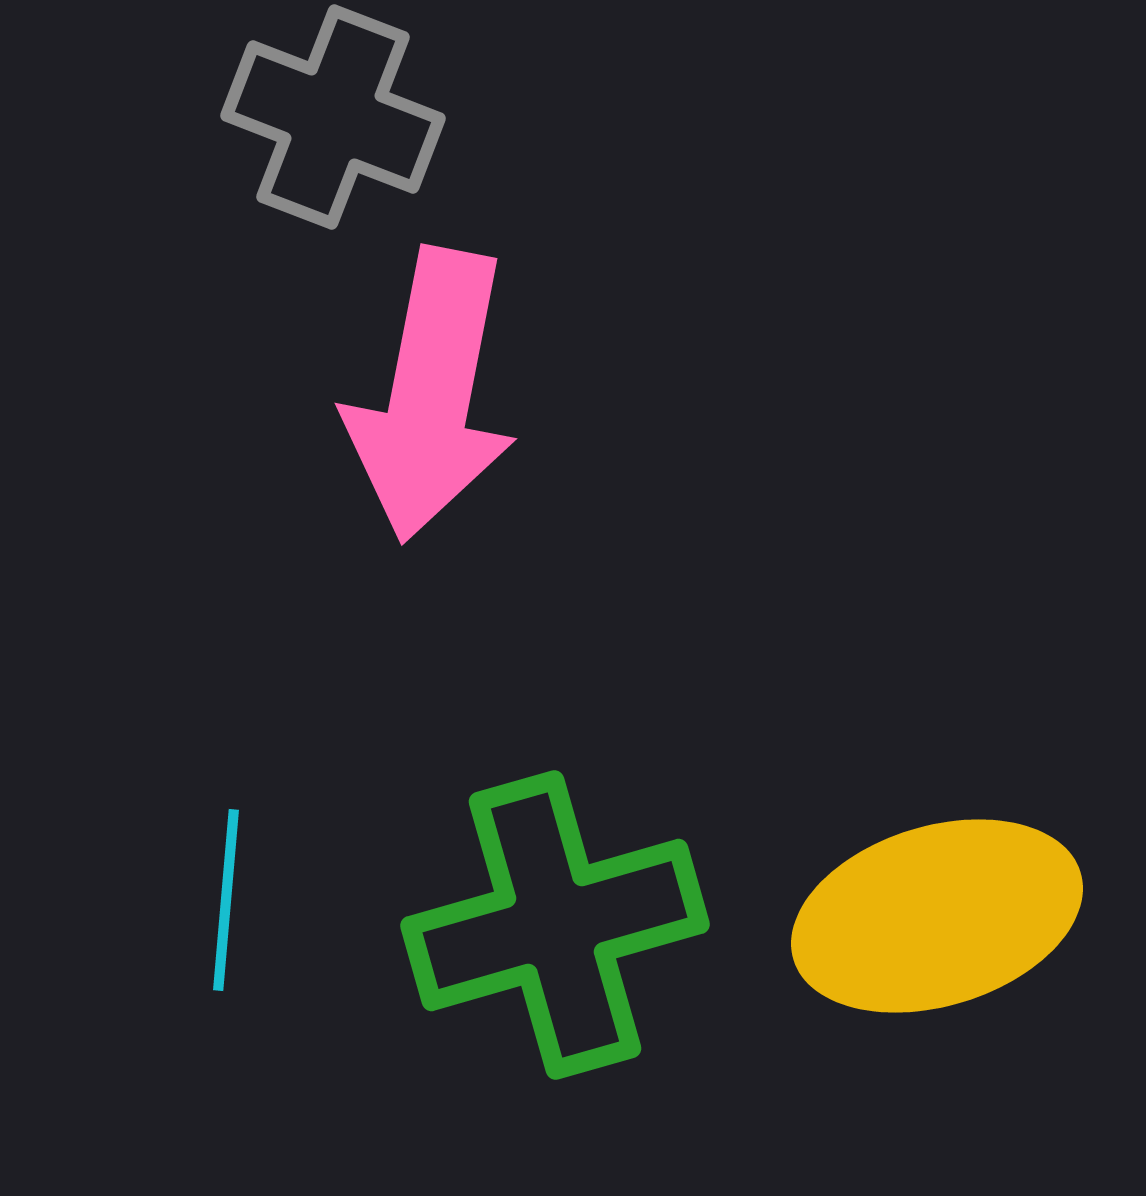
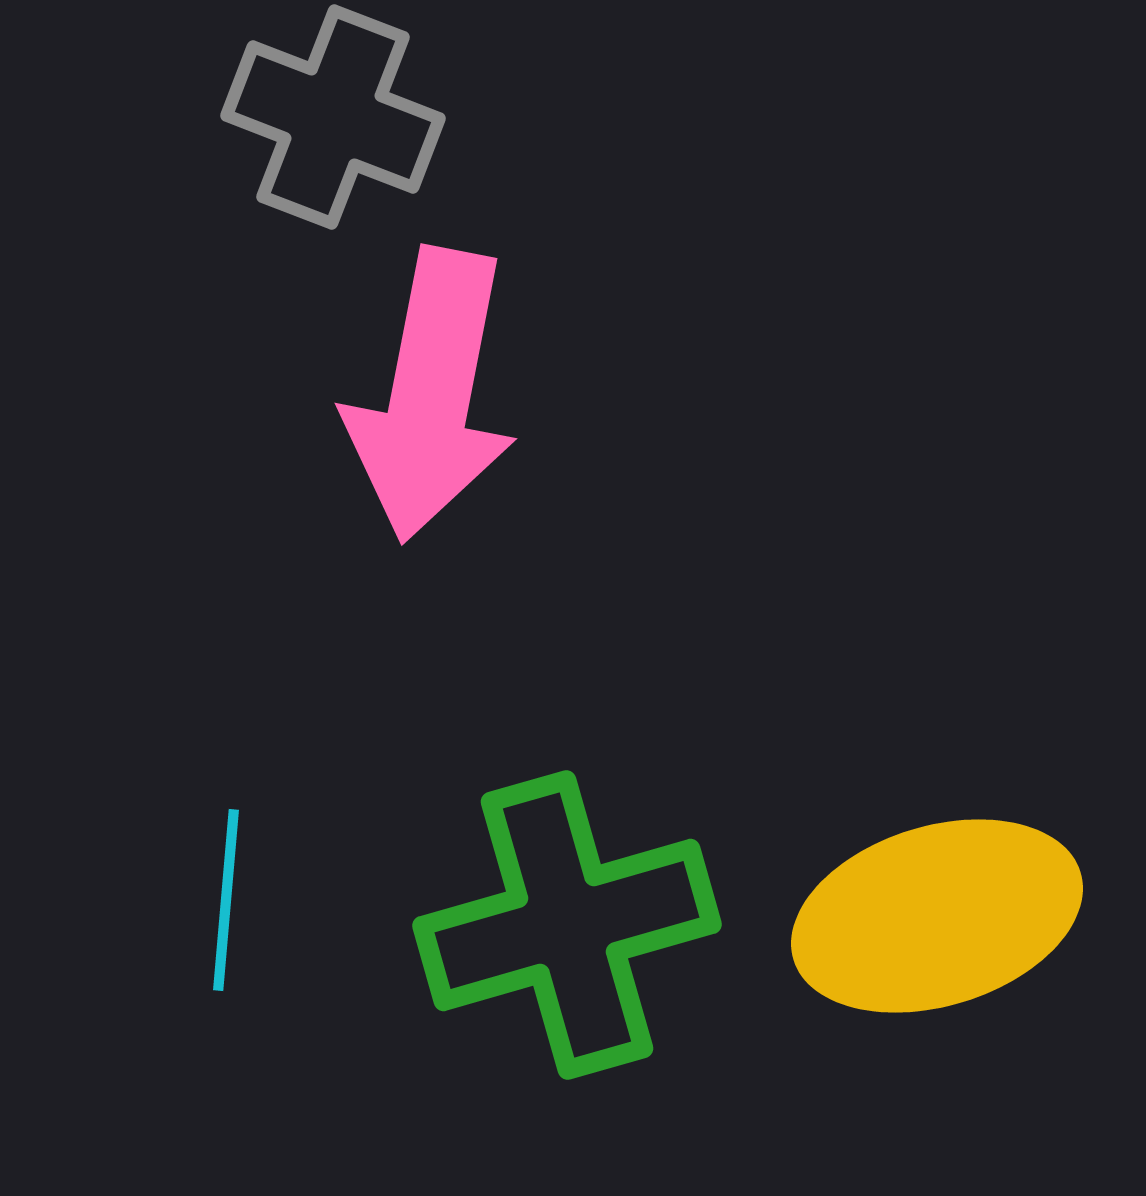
green cross: moved 12 px right
